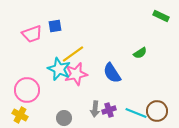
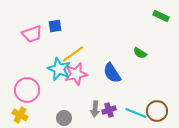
green semicircle: rotated 64 degrees clockwise
